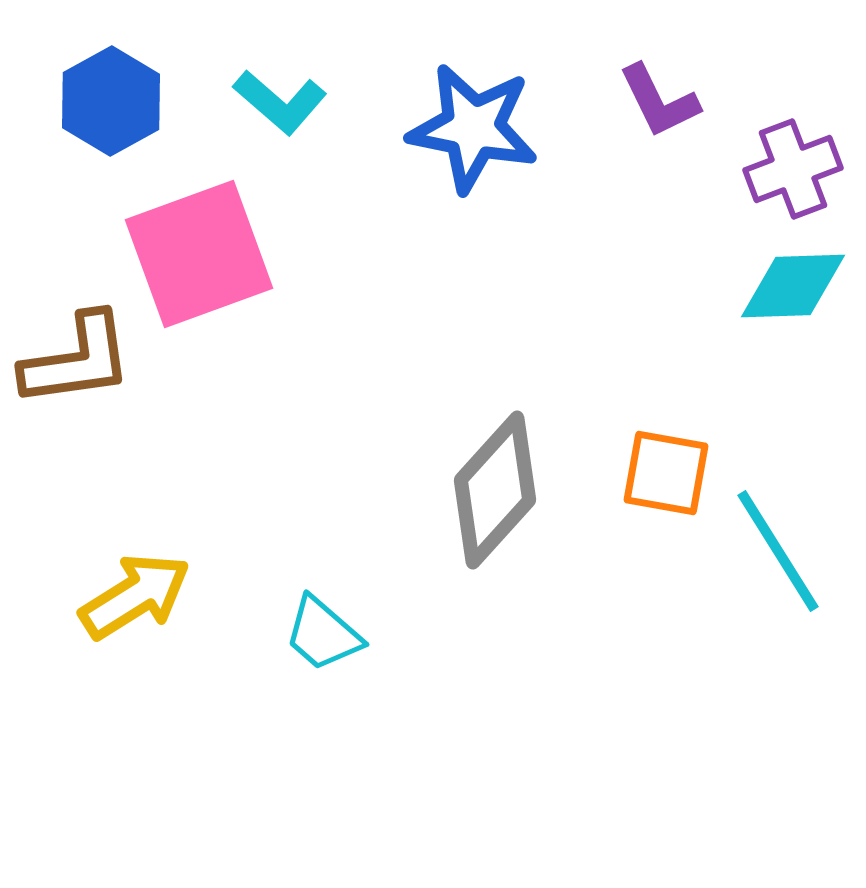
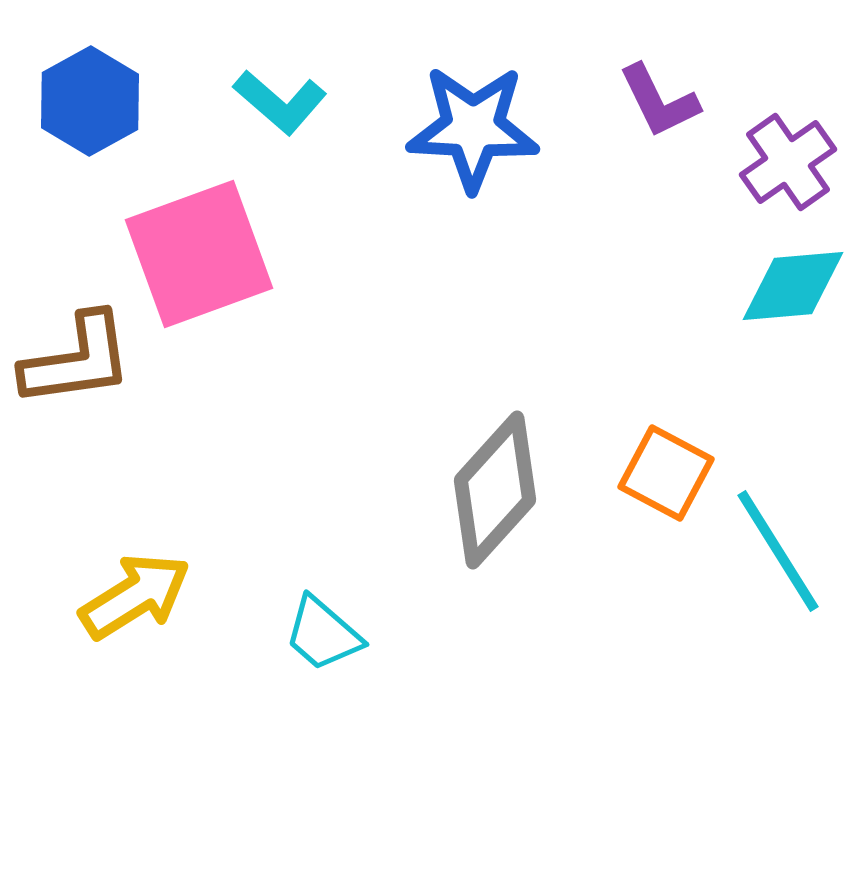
blue hexagon: moved 21 px left
blue star: rotated 8 degrees counterclockwise
purple cross: moved 5 px left, 7 px up; rotated 14 degrees counterclockwise
cyan diamond: rotated 3 degrees counterclockwise
orange square: rotated 18 degrees clockwise
